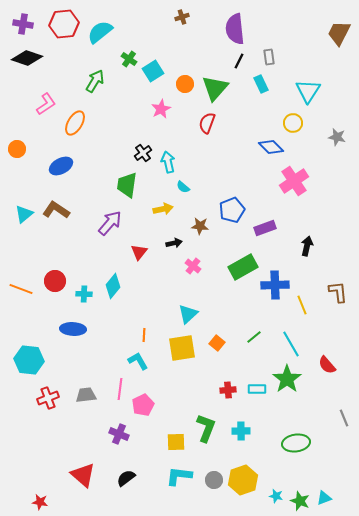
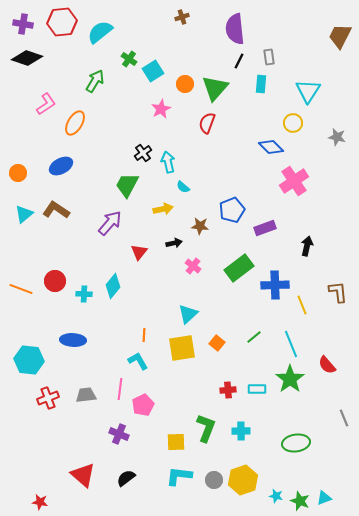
red hexagon at (64, 24): moved 2 px left, 2 px up
brown trapezoid at (339, 33): moved 1 px right, 3 px down
cyan rectangle at (261, 84): rotated 30 degrees clockwise
orange circle at (17, 149): moved 1 px right, 24 px down
green trapezoid at (127, 185): rotated 20 degrees clockwise
green rectangle at (243, 267): moved 4 px left, 1 px down; rotated 8 degrees counterclockwise
blue ellipse at (73, 329): moved 11 px down
cyan line at (291, 344): rotated 8 degrees clockwise
green star at (287, 379): moved 3 px right
